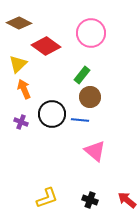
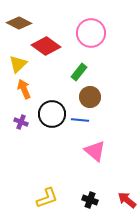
green rectangle: moved 3 px left, 3 px up
